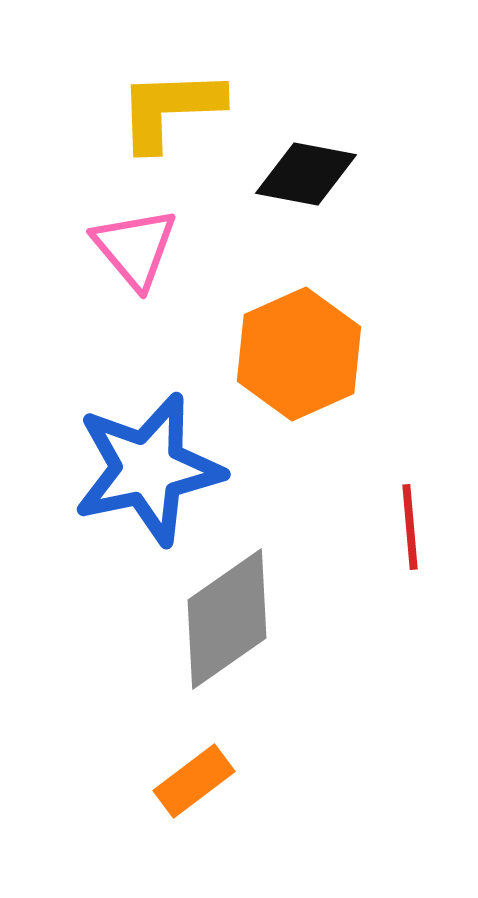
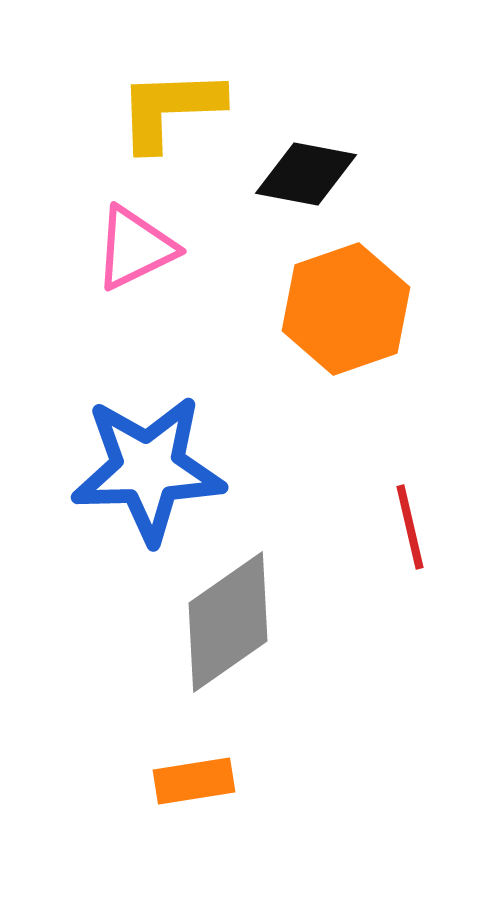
pink triangle: rotated 44 degrees clockwise
orange hexagon: moved 47 px right, 45 px up; rotated 5 degrees clockwise
blue star: rotated 10 degrees clockwise
red line: rotated 8 degrees counterclockwise
gray diamond: moved 1 px right, 3 px down
orange rectangle: rotated 28 degrees clockwise
